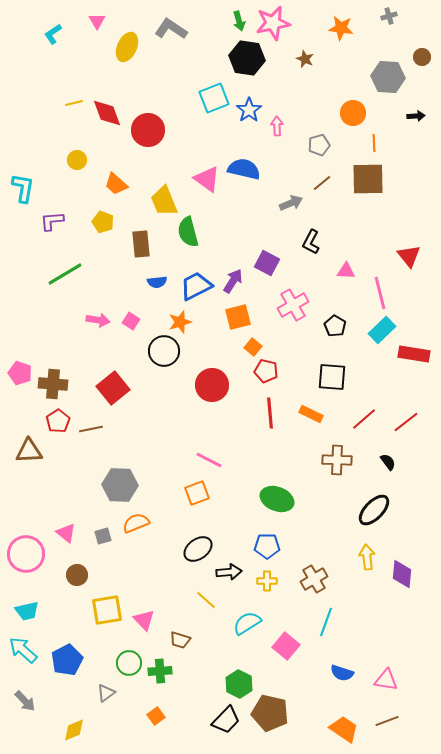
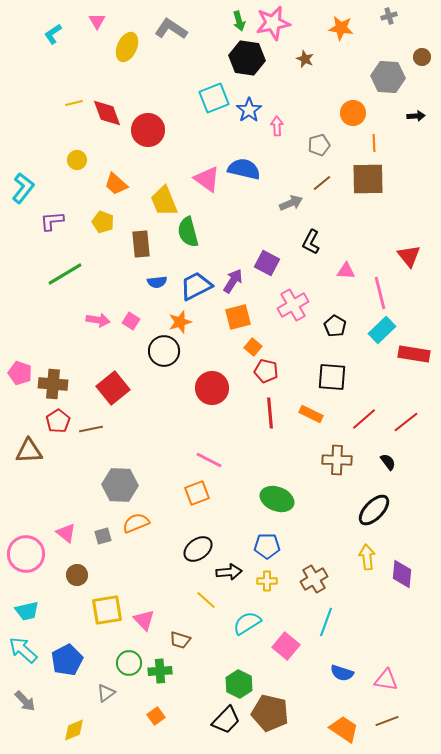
cyan L-shape at (23, 188): rotated 28 degrees clockwise
red circle at (212, 385): moved 3 px down
